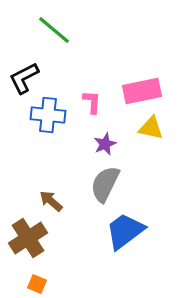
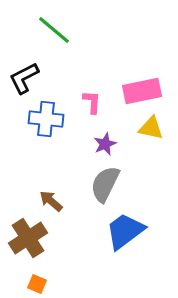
blue cross: moved 2 px left, 4 px down
